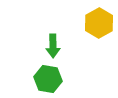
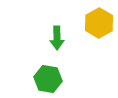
green arrow: moved 4 px right, 8 px up
